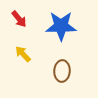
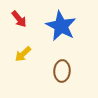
blue star: rotated 28 degrees clockwise
yellow arrow: rotated 90 degrees counterclockwise
